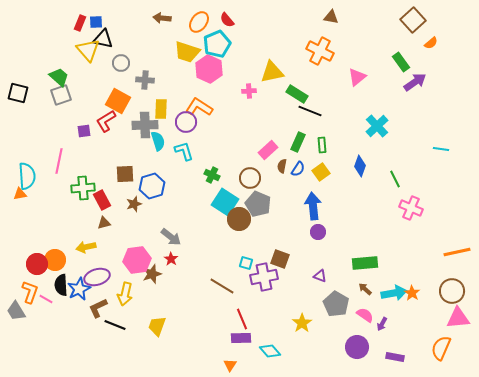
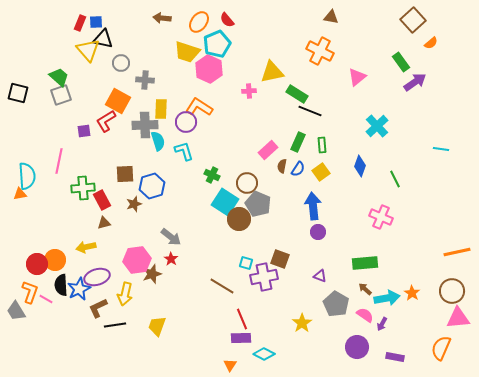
brown circle at (250, 178): moved 3 px left, 5 px down
pink cross at (411, 208): moved 30 px left, 9 px down
cyan arrow at (394, 293): moved 7 px left, 5 px down
black line at (115, 325): rotated 30 degrees counterclockwise
cyan diamond at (270, 351): moved 6 px left, 3 px down; rotated 20 degrees counterclockwise
